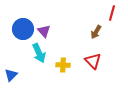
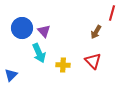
blue circle: moved 1 px left, 1 px up
